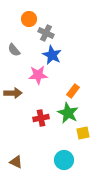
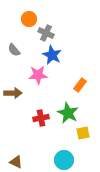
orange rectangle: moved 7 px right, 6 px up
